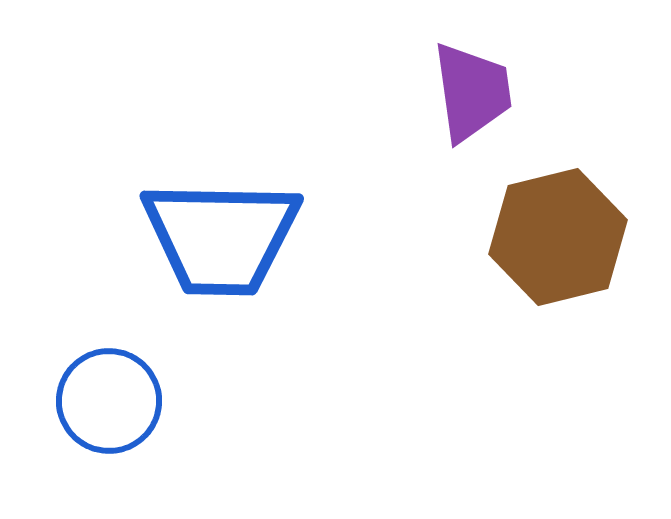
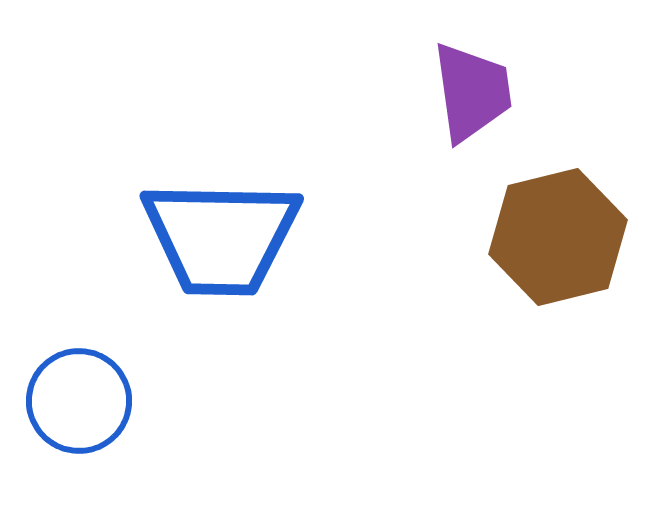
blue circle: moved 30 px left
